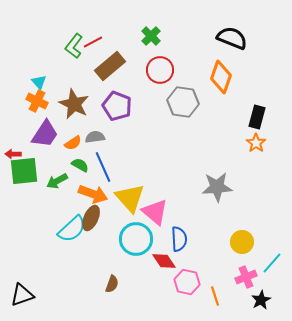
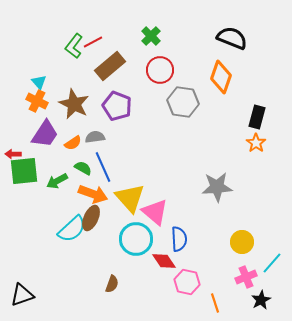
green semicircle: moved 3 px right, 3 px down
orange line: moved 7 px down
